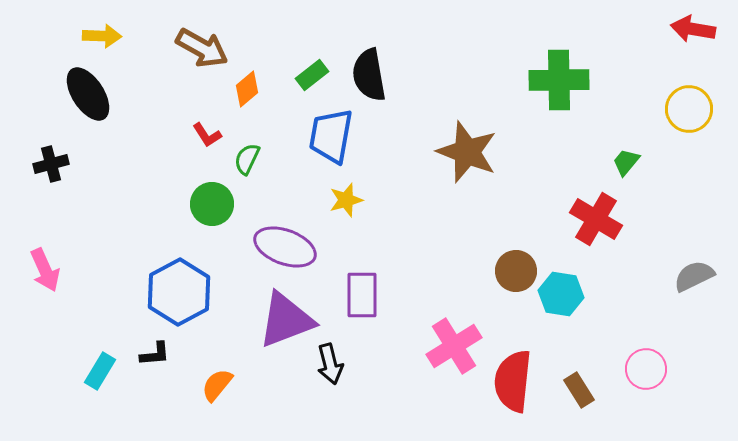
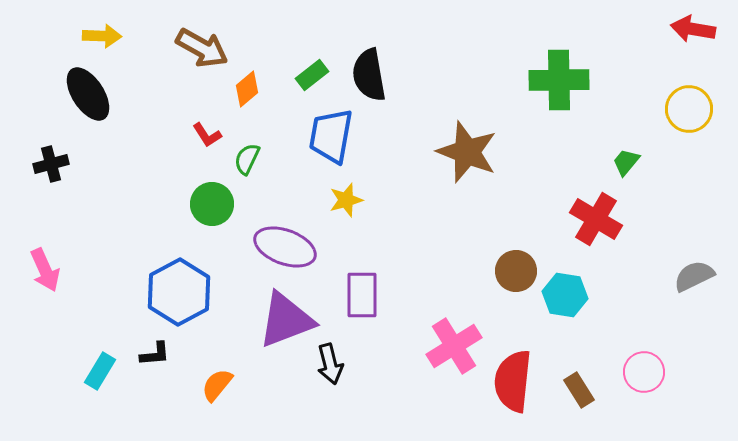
cyan hexagon: moved 4 px right, 1 px down
pink circle: moved 2 px left, 3 px down
